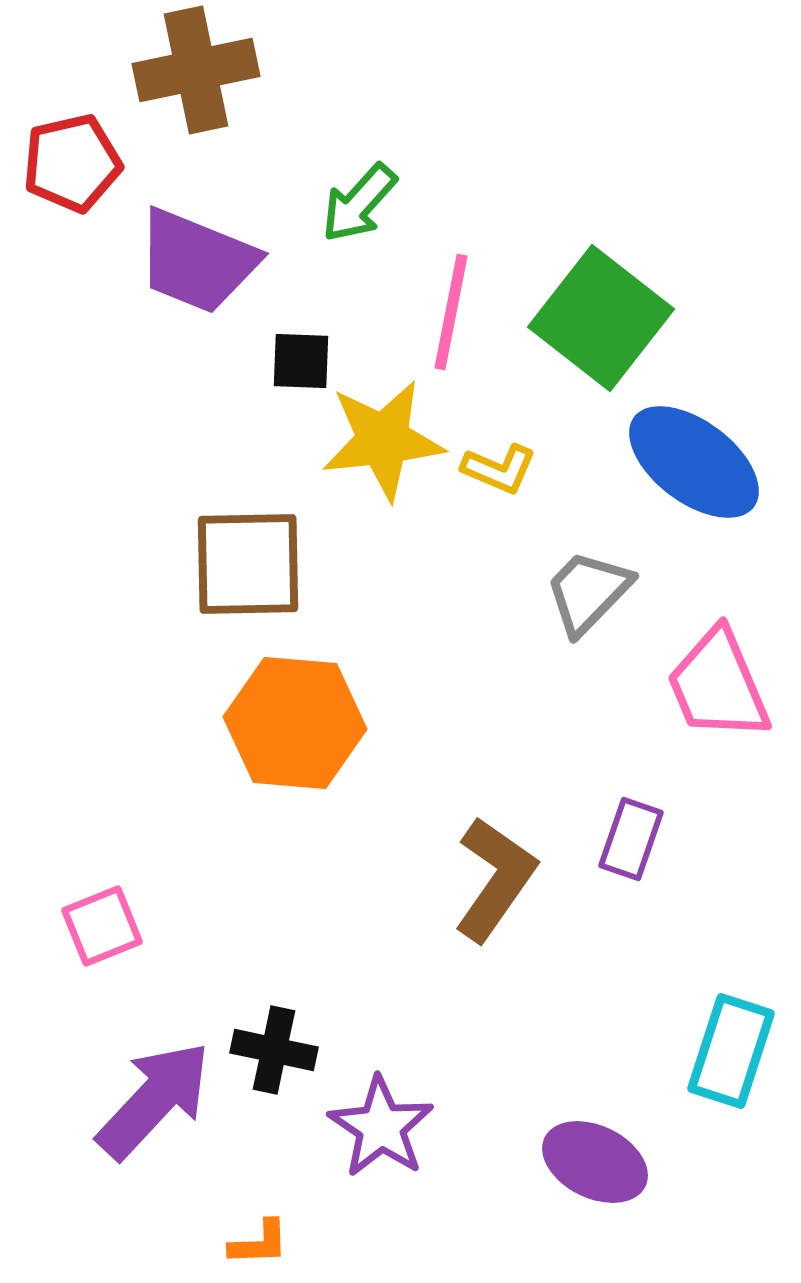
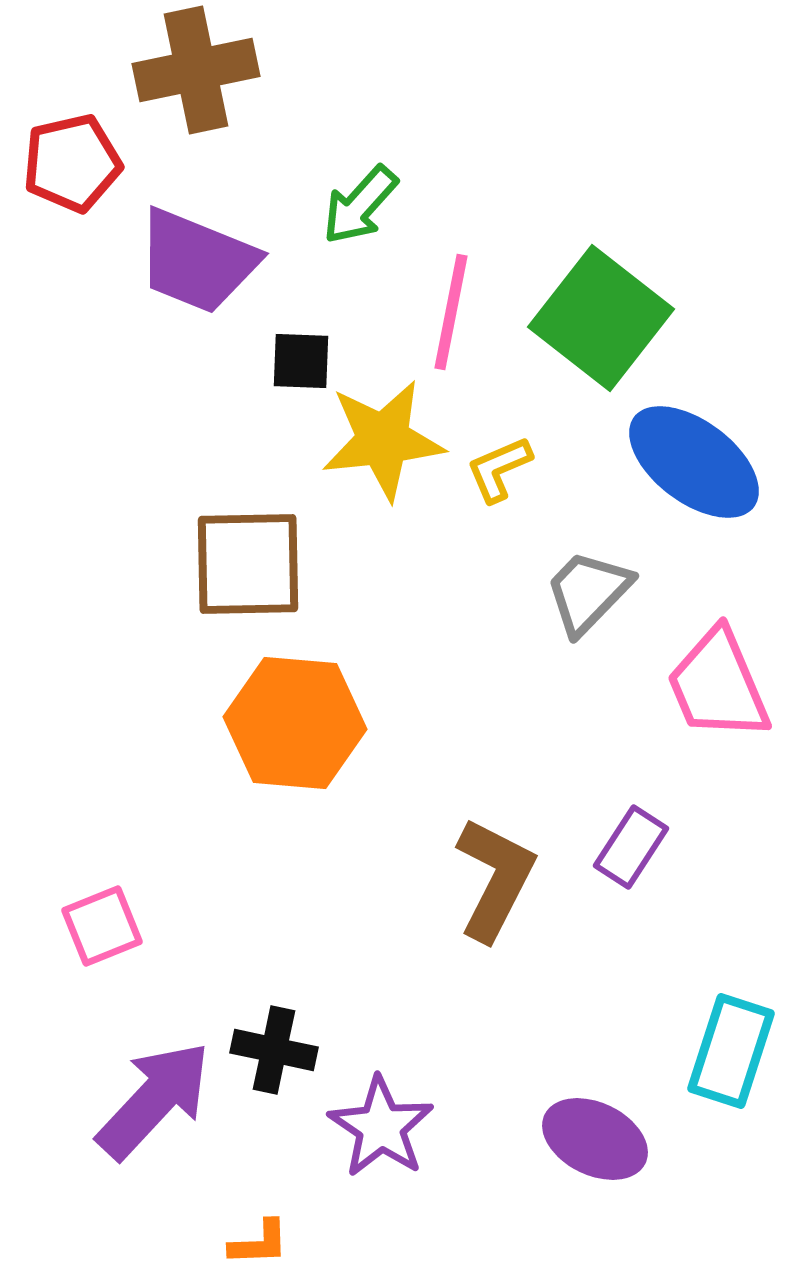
green arrow: moved 1 px right, 2 px down
yellow L-shape: rotated 134 degrees clockwise
purple rectangle: moved 8 px down; rotated 14 degrees clockwise
brown L-shape: rotated 8 degrees counterclockwise
purple ellipse: moved 23 px up
